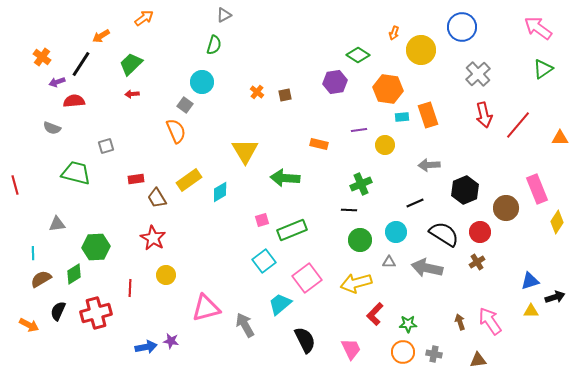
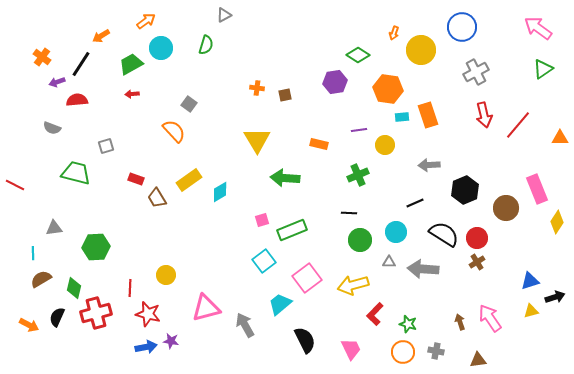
orange arrow at (144, 18): moved 2 px right, 3 px down
green semicircle at (214, 45): moved 8 px left
green trapezoid at (131, 64): rotated 15 degrees clockwise
gray cross at (478, 74): moved 2 px left, 2 px up; rotated 15 degrees clockwise
cyan circle at (202, 82): moved 41 px left, 34 px up
orange cross at (257, 92): moved 4 px up; rotated 32 degrees counterclockwise
red semicircle at (74, 101): moved 3 px right, 1 px up
gray square at (185, 105): moved 4 px right, 1 px up
orange semicircle at (176, 131): moved 2 px left; rotated 20 degrees counterclockwise
yellow triangle at (245, 151): moved 12 px right, 11 px up
red rectangle at (136, 179): rotated 28 degrees clockwise
green cross at (361, 184): moved 3 px left, 9 px up
red line at (15, 185): rotated 48 degrees counterclockwise
black line at (349, 210): moved 3 px down
gray triangle at (57, 224): moved 3 px left, 4 px down
red circle at (480, 232): moved 3 px left, 6 px down
red star at (153, 238): moved 5 px left, 76 px down; rotated 15 degrees counterclockwise
gray arrow at (427, 268): moved 4 px left, 1 px down; rotated 8 degrees counterclockwise
green diamond at (74, 274): moved 14 px down; rotated 45 degrees counterclockwise
yellow arrow at (356, 283): moved 3 px left, 2 px down
black semicircle at (58, 311): moved 1 px left, 6 px down
yellow triangle at (531, 311): rotated 14 degrees counterclockwise
pink arrow at (490, 321): moved 3 px up
green star at (408, 324): rotated 18 degrees clockwise
gray cross at (434, 354): moved 2 px right, 3 px up
